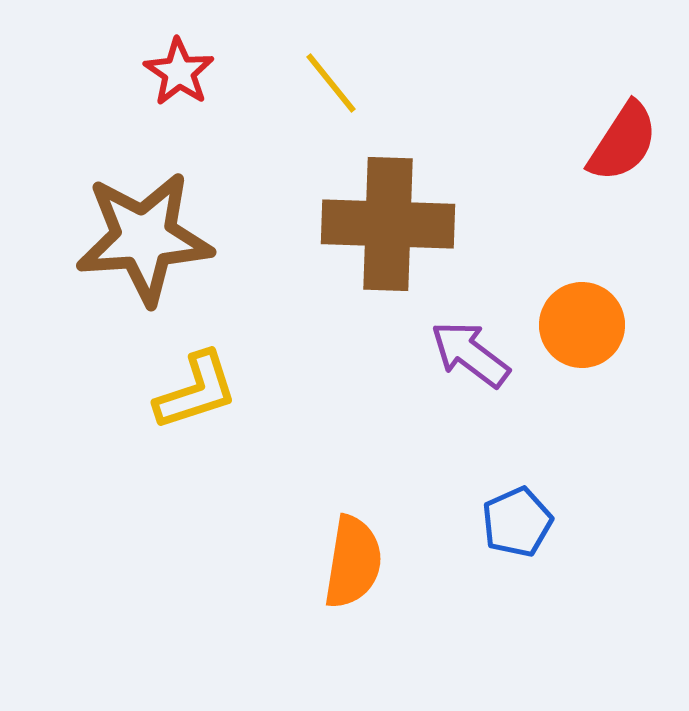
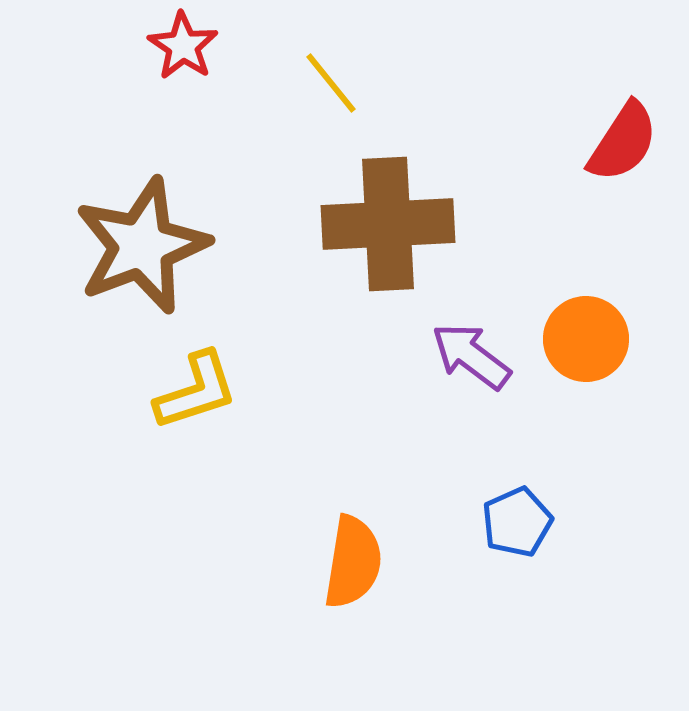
red star: moved 4 px right, 26 px up
brown cross: rotated 5 degrees counterclockwise
brown star: moved 2 px left, 8 px down; rotated 17 degrees counterclockwise
orange circle: moved 4 px right, 14 px down
purple arrow: moved 1 px right, 2 px down
